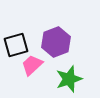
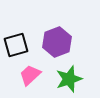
purple hexagon: moved 1 px right
pink trapezoid: moved 2 px left, 10 px down
